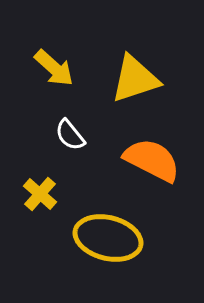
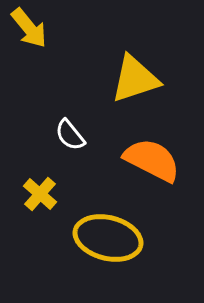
yellow arrow: moved 25 px left, 40 px up; rotated 9 degrees clockwise
